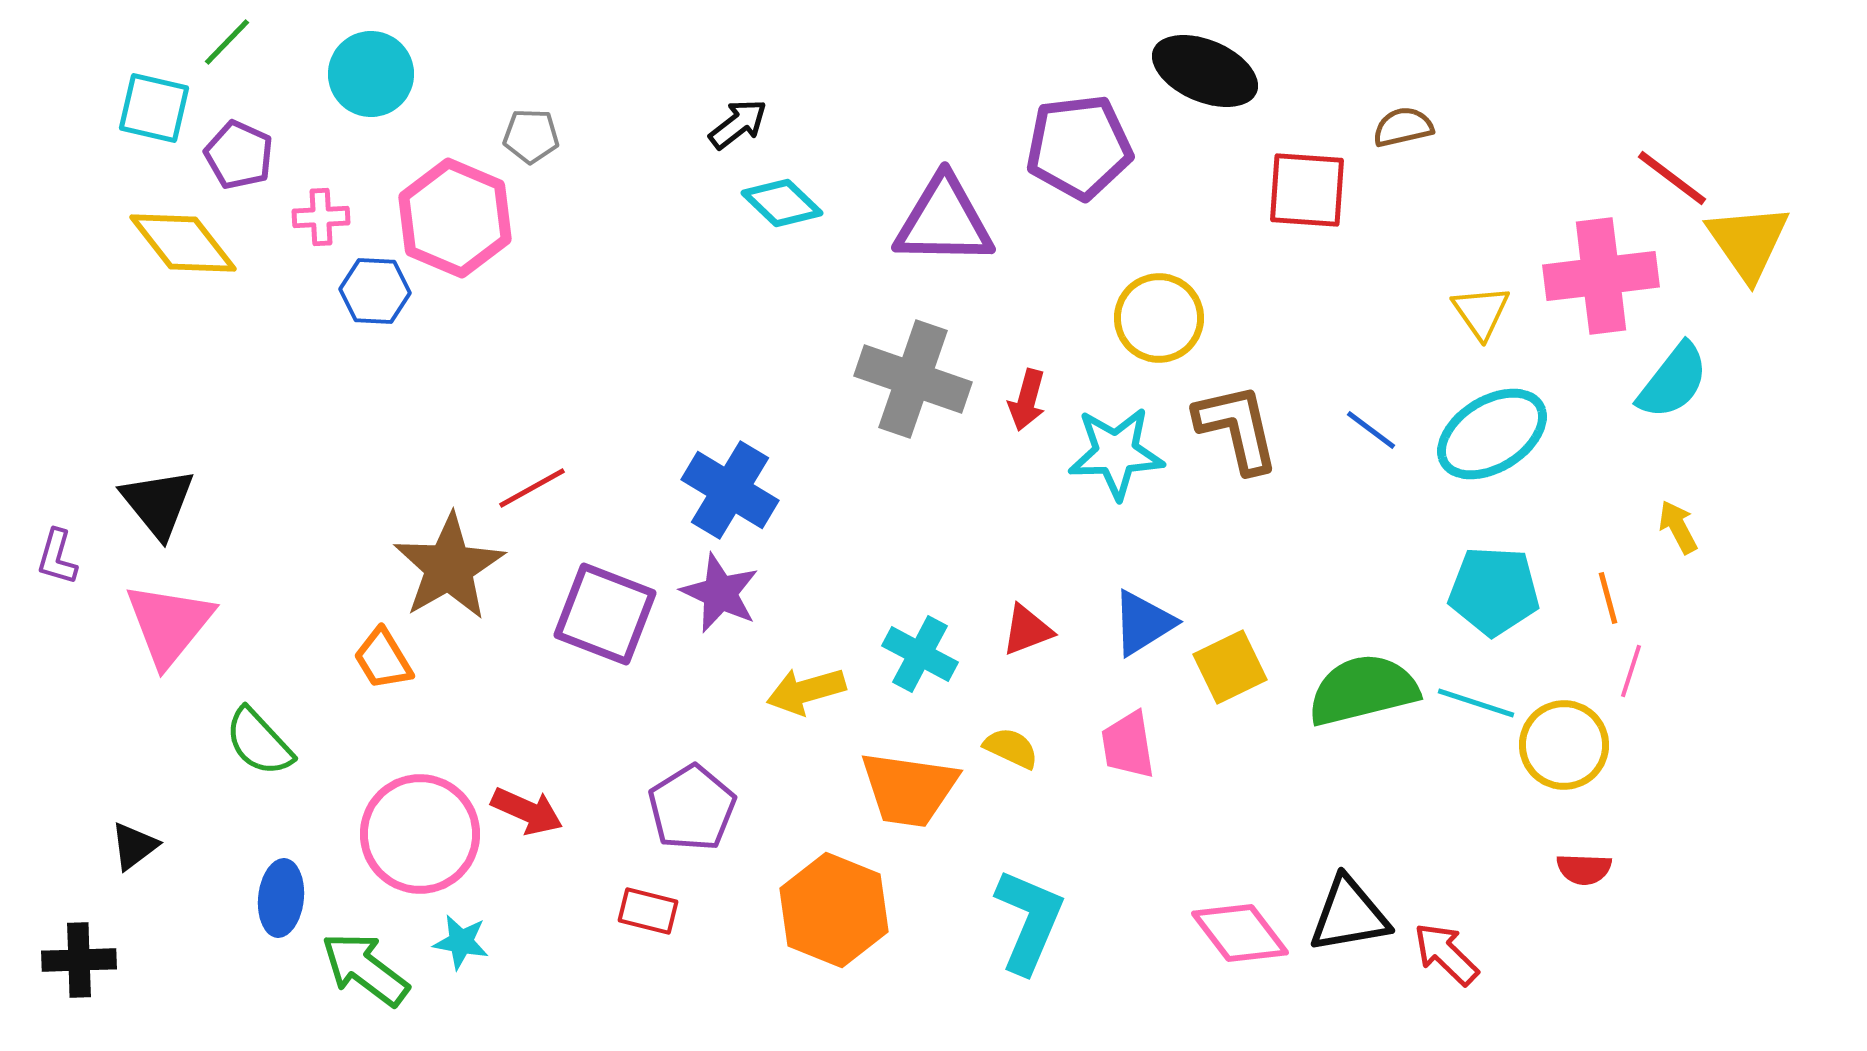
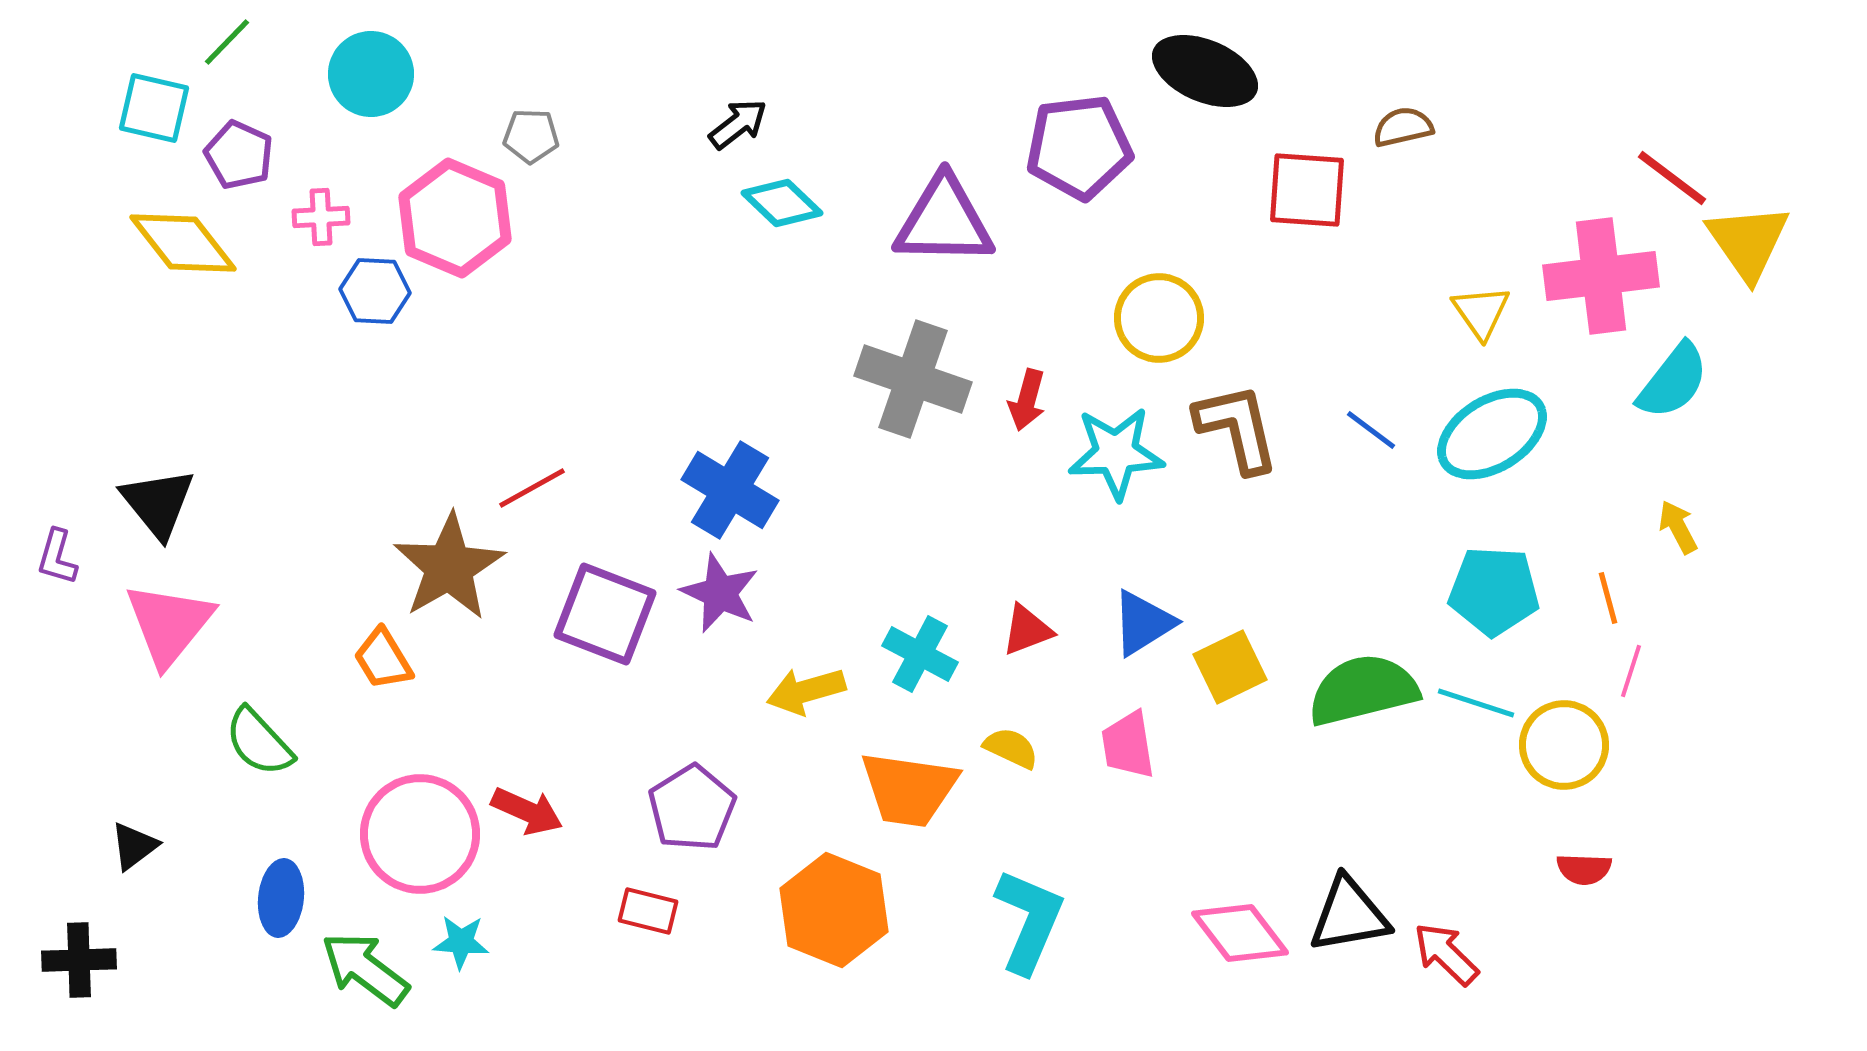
cyan star at (461, 942): rotated 6 degrees counterclockwise
